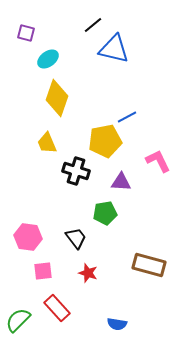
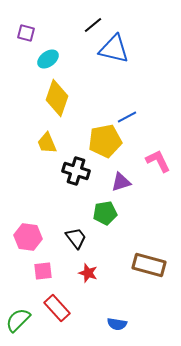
purple triangle: rotated 20 degrees counterclockwise
